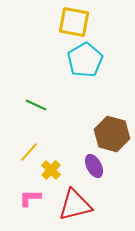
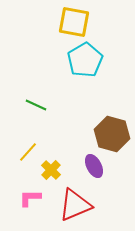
yellow line: moved 1 px left
red triangle: rotated 9 degrees counterclockwise
